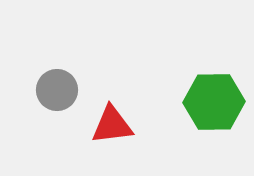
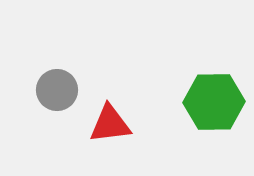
red triangle: moved 2 px left, 1 px up
